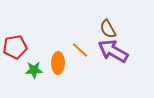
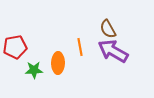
orange line: moved 3 px up; rotated 36 degrees clockwise
